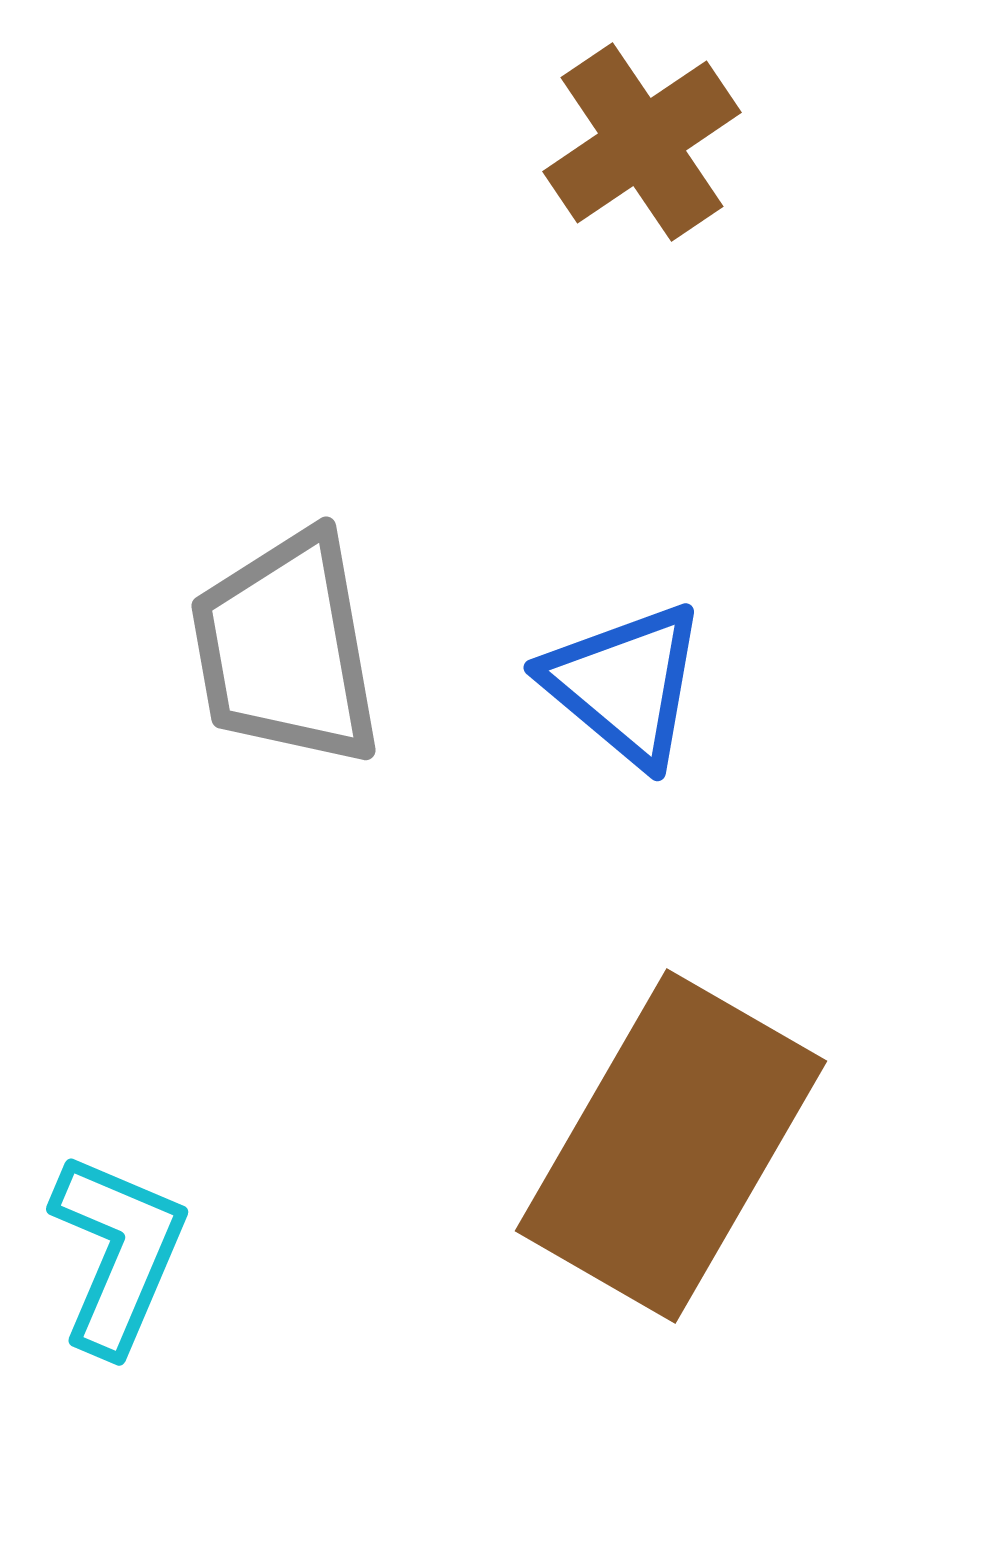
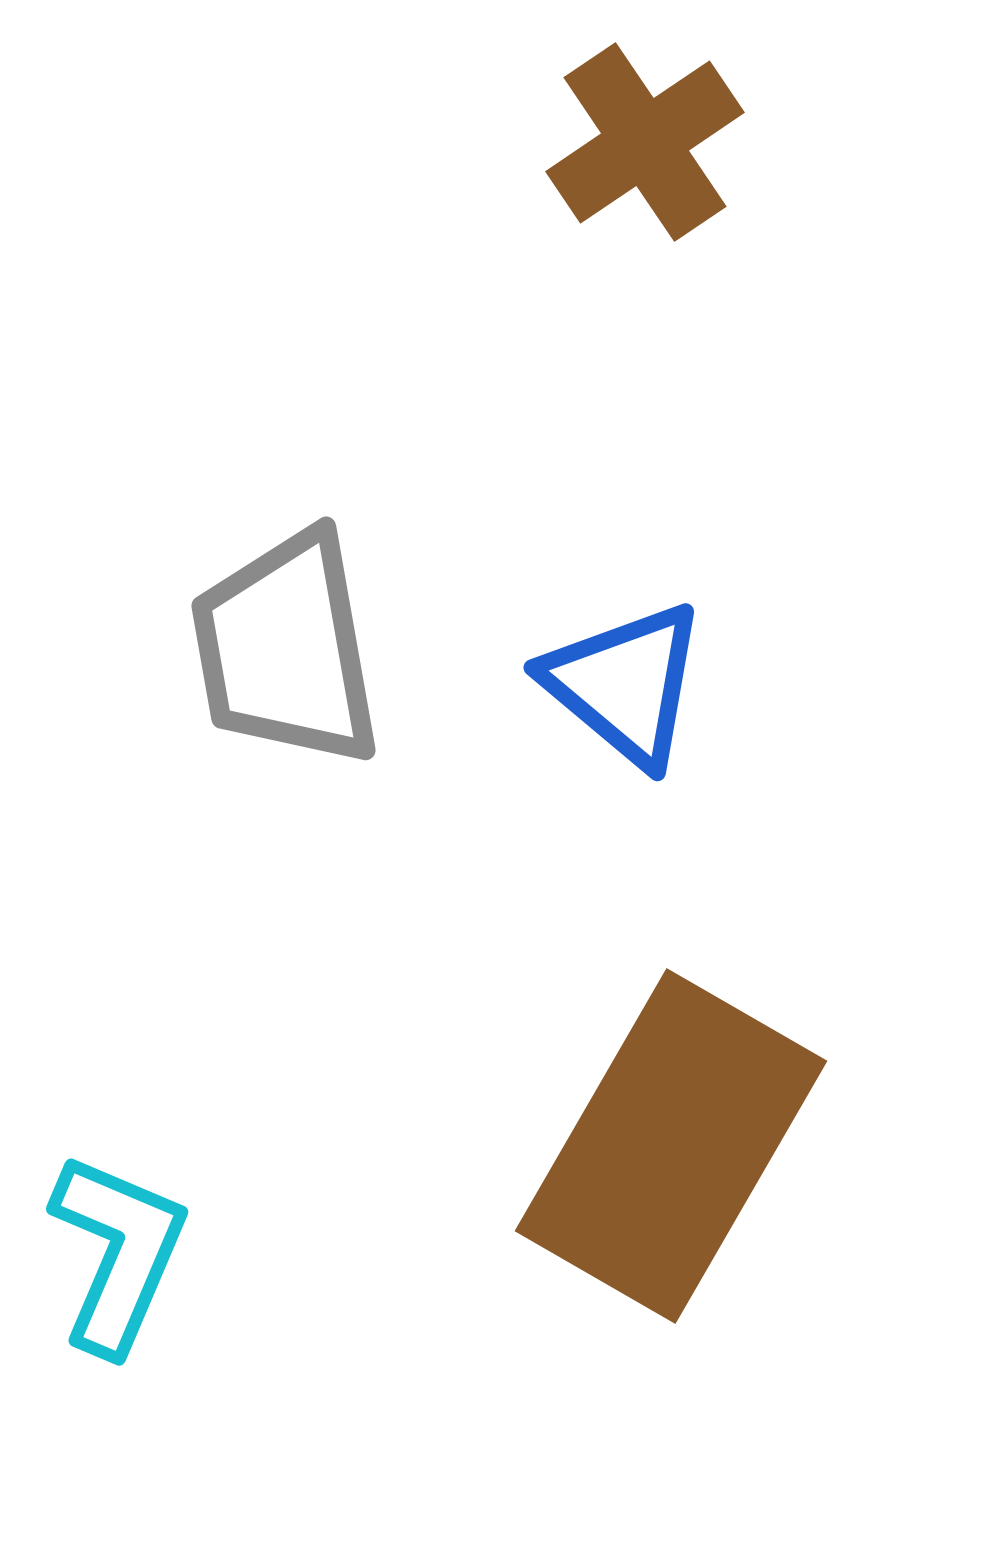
brown cross: moved 3 px right
